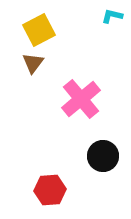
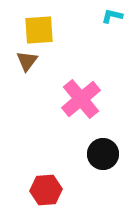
yellow square: rotated 24 degrees clockwise
brown triangle: moved 6 px left, 2 px up
black circle: moved 2 px up
red hexagon: moved 4 px left
